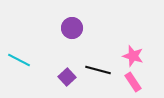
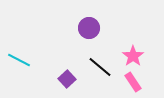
purple circle: moved 17 px right
pink star: rotated 20 degrees clockwise
black line: moved 2 px right, 3 px up; rotated 25 degrees clockwise
purple square: moved 2 px down
